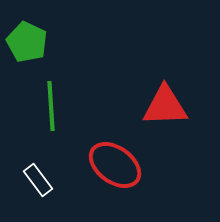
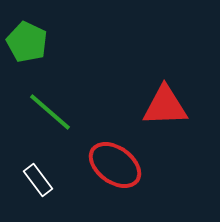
green line: moved 1 px left, 6 px down; rotated 45 degrees counterclockwise
